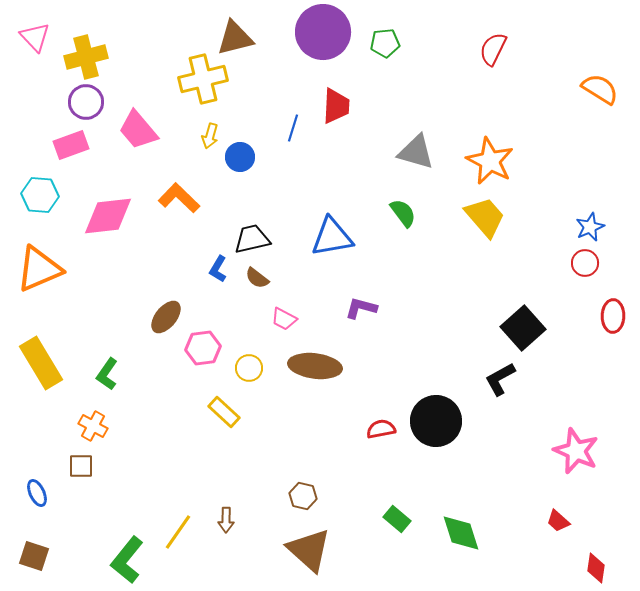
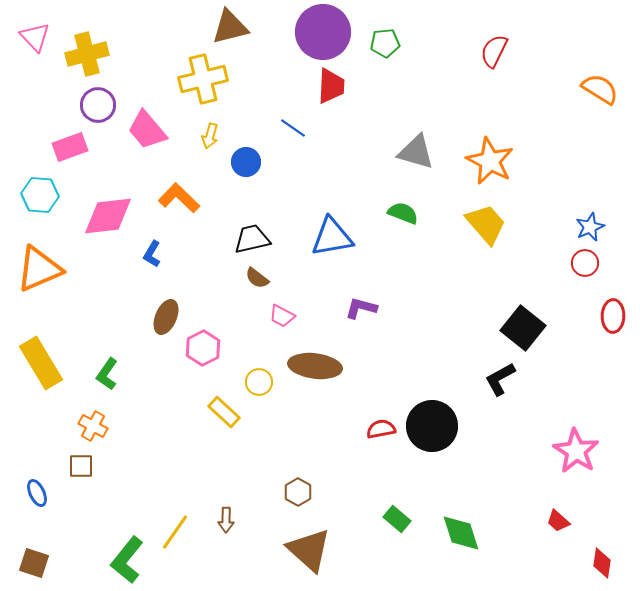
brown triangle at (235, 38): moved 5 px left, 11 px up
red semicircle at (493, 49): moved 1 px right, 2 px down
yellow cross at (86, 57): moved 1 px right, 3 px up
purple circle at (86, 102): moved 12 px right, 3 px down
red trapezoid at (336, 106): moved 5 px left, 20 px up
blue line at (293, 128): rotated 72 degrees counterclockwise
pink trapezoid at (138, 130): moved 9 px right
pink rectangle at (71, 145): moved 1 px left, 2 px down
blue circle at (240, 157): moved 6 px right, 5 px down
green semicircle at (403, 213): rotated 32 degrees counterclockwise
yellow trapezoid at (485, 217): moved 1 px right, 7 px down
blue L-shape at (218, 269): moved 66 px left, 15 px up
brown ellipse at (166, 317): rotated 16 degrees counterclockwise
pink trapezoid at (284, 319): moved 2 px left, 3 px up
black square at (523, 328): rotated 9 degrees counterclockwise
pink hexagon at (203, 348): rotated 20 degrees counterclockwise
yellow circle at (249, 368): moved 10 px right, 14 px down
black circle at (436, 421): moved 4 px left, 5 px down
pink star at (576, 451): rotated 9 degrees clockwise
brown hexagon at (303, 496): moved 5 px left, 4 px up; rotated 16 degrees clockwise
yellow line at (178, 532): moved 3 px left
brown square at (34, 556): moved 7 px down
red diamond at (596, 568): moved 6 px right, 5 px up
